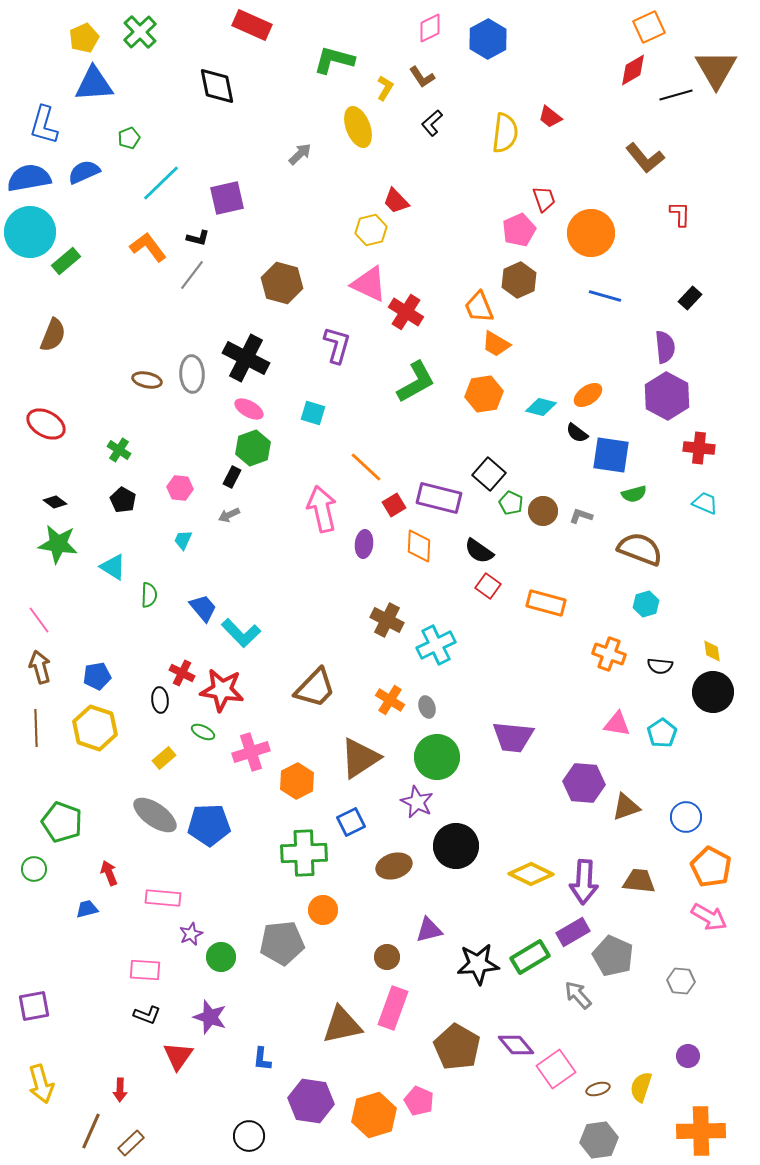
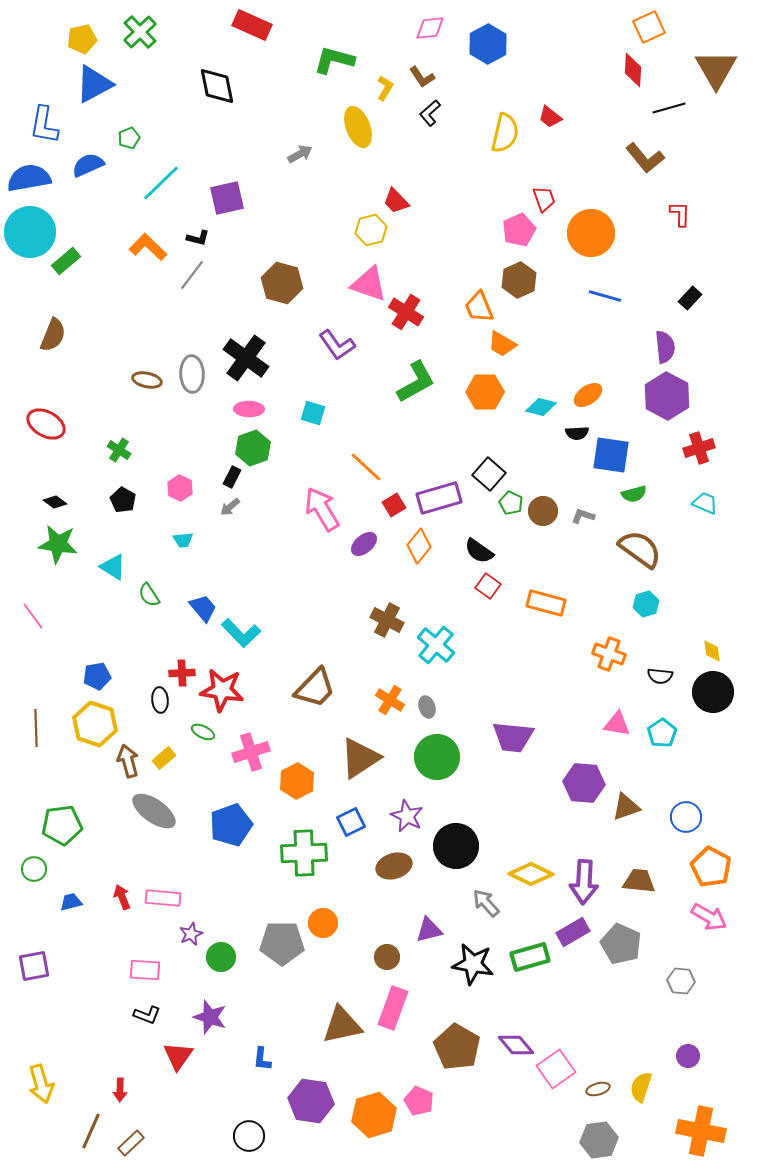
pink diamond at (430, 28): rotated 20 degrees clockwise
yellow pentagon at (84, 38): moved 2 px left, 1 px down; rotated 12 degrees clockwise
blue hexagon at (488, 39): moved 5 px down
red diamond at (633, 70): rotated 56 degrees counterclockwise
blue triangle at (94, 84): rotated 24 degrees counterclockwise
black line at (676, 95): moved 7 px left, 13 px down
black L-shape at (432, 123): moved 2 px left, 10 px up
blue L-shape at (44, 125): rotated 6 degrees counterclockwise
yellow semicircle at (505, 133): rotated 6 degrees clockwise
gray arrow at (300, 154): rotated 15 degrees clockwise
blue semicircle at (84, 172): moved 4 px right, 7 px up
orange L-shape at (148, 247): rotated 9 degrees counterclockwise
pink triangle at (369, 284): rotated 6 degrees counterclockwise
orange trapezoid at (496, 344): moved 6 px right
purple L-shape at (337, 345): rotated 129 degrees clockwise
black cross at (246, 358): rotated 9 degrees clockwise
orange hexagon at (484, 394): moved 1 px right, 2 px up; rotated 9 degrees clockwise
pink ellipse at (249, 409): rotated 28 degrees counterclockwise
black semicircle at (577, 433): rotated 40 degrees counterclockwise
red cross at (699, 448): rotated 24 degrees counterclockwise
pink hexagon at (180, 488): rotated 20 degrees clockwise
purple rectangle at (439, 498): rotated 30 degrees counterclockwise
pink arrow at (322, 509): rotated 18 degrees counterclockwise
gray arrow at (229, 515): moved 1 px right, 8 px up; rotated 15 degrees counterclockwise
gray L-shape at (581, 516): moved 2 px right
cyan trapezoid at (183, 540): rotated 120 degrees counterclockwise
purple ellipse at (364, 544): rotated 44 degrees clockwise
orange diamond at (419, 546): rotated 36 degrees clockwise
brown semicircle at (640, 549): rotated 15 degrees clockwise
green semicircle at (149, 595): rotated 145 degrees clockwise
pink line at (39, 620): moved 6 px left, 4 px up
cyan cross at (436, 645): rotated 24 degrees counterclockwise
black semicircle at (660, 666): moved 10 px down
brown arrow at (40, 667): moved 88 px right, 94 px down
red cross at (182, 673): rotated 30 degrees counterclockwise
yellow hexagon at (95, 728): moved 4 px up
purple star at (417, 802): moved 10 px left, 14 px down
gray ellipse at (155, 815): moved 1 px left, 4 px up
green pentagon at (62, 822): moved 3 px down; rotated 27 degrees counterclockwise
blue pentagon at (209, 825): moved 22 px right; rotated 18 degrees counterclockwise
red arrow at (109, 873): moved 13 px right, 24 px down
blue trapezoid at (87, 909): moved 16 px left, 7 px up
orange circle at (323, 910): moved 13 px down
gray pentagon at (282, 943): rotated 6 degrees clockwise
gray pentagon at (613, 956): moved 8 px right, 12 px up
green rectangle at (530, 957): rotated 15 degrees clockwise
black star at (478, 964): moved 5 px left; rotated 15 degrees clockwise
gray arrow at (578, 995): moved 92 px left, 92 px up
purple square at (34, 1006): moved 40 px up
orange cross at (701, 1131): rotated 12 degrees clockwise
